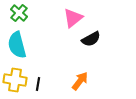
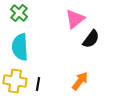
pink triangle: moved 2 px right, 1 px down
black semicircle: rotated 24 degrees counterclockwise
cyan semicircle: moved 3 px right, 2 px down; rotated 12 degrees clockwise
yellow cross: moved 1 px down
